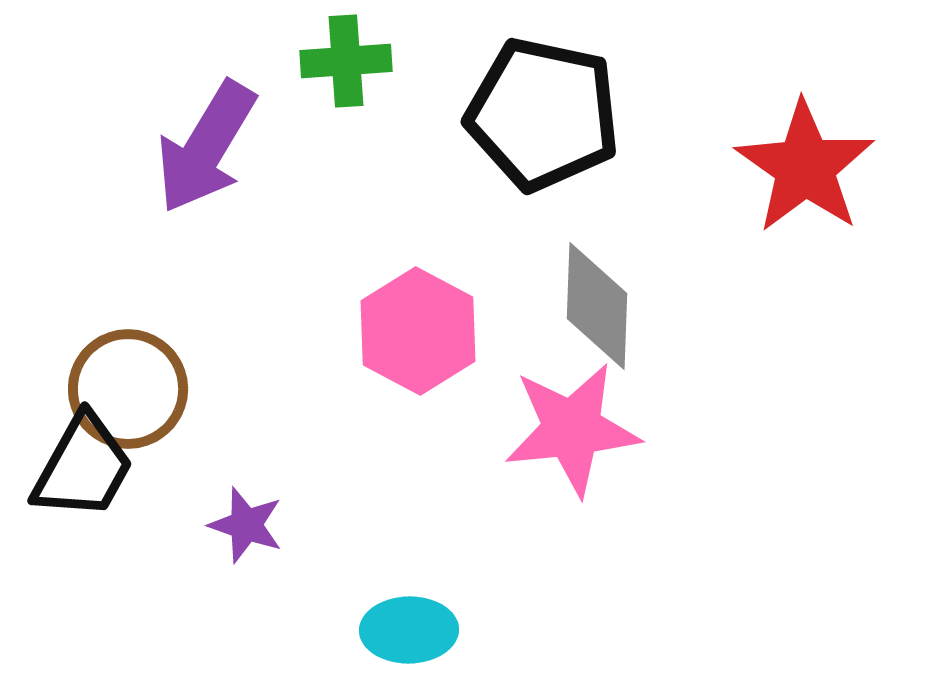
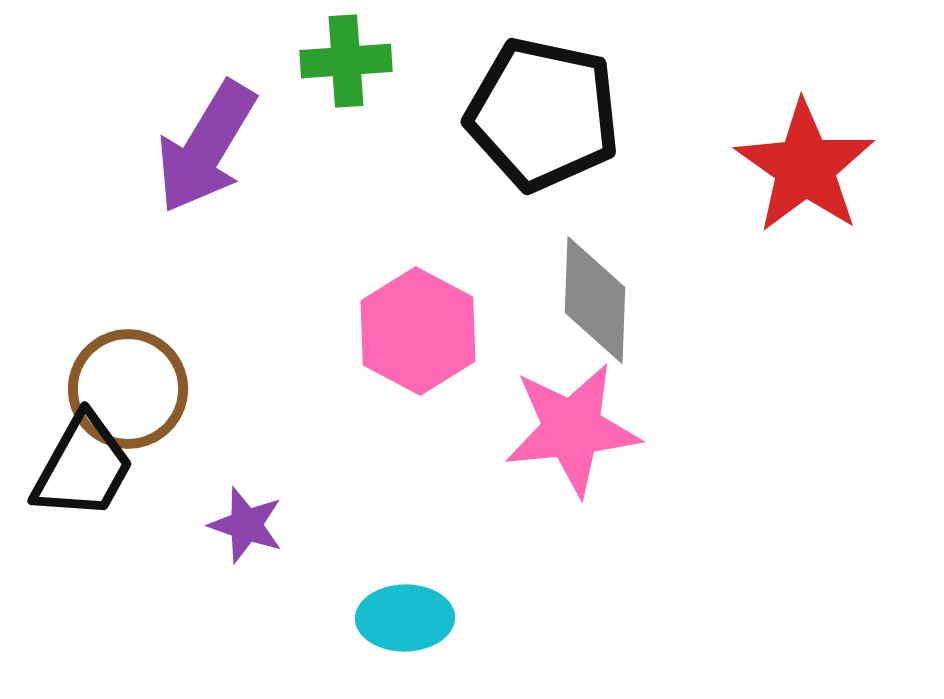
gray diamond: moved 2 px left, 6 px up
cyan ellipse: moved 4 px left, 12 px up
